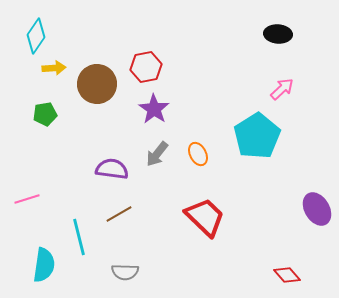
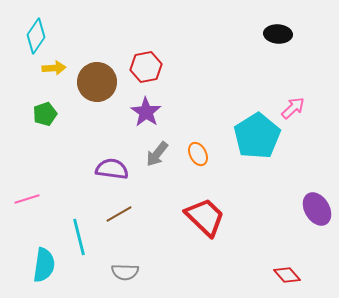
brown circle: moved 2 px up
pink arrow: moved 11 px right, 19 px down
purple star: moved 8 px left, 3 px down
green pentagon: rotated 10 degrees counterclockwise
